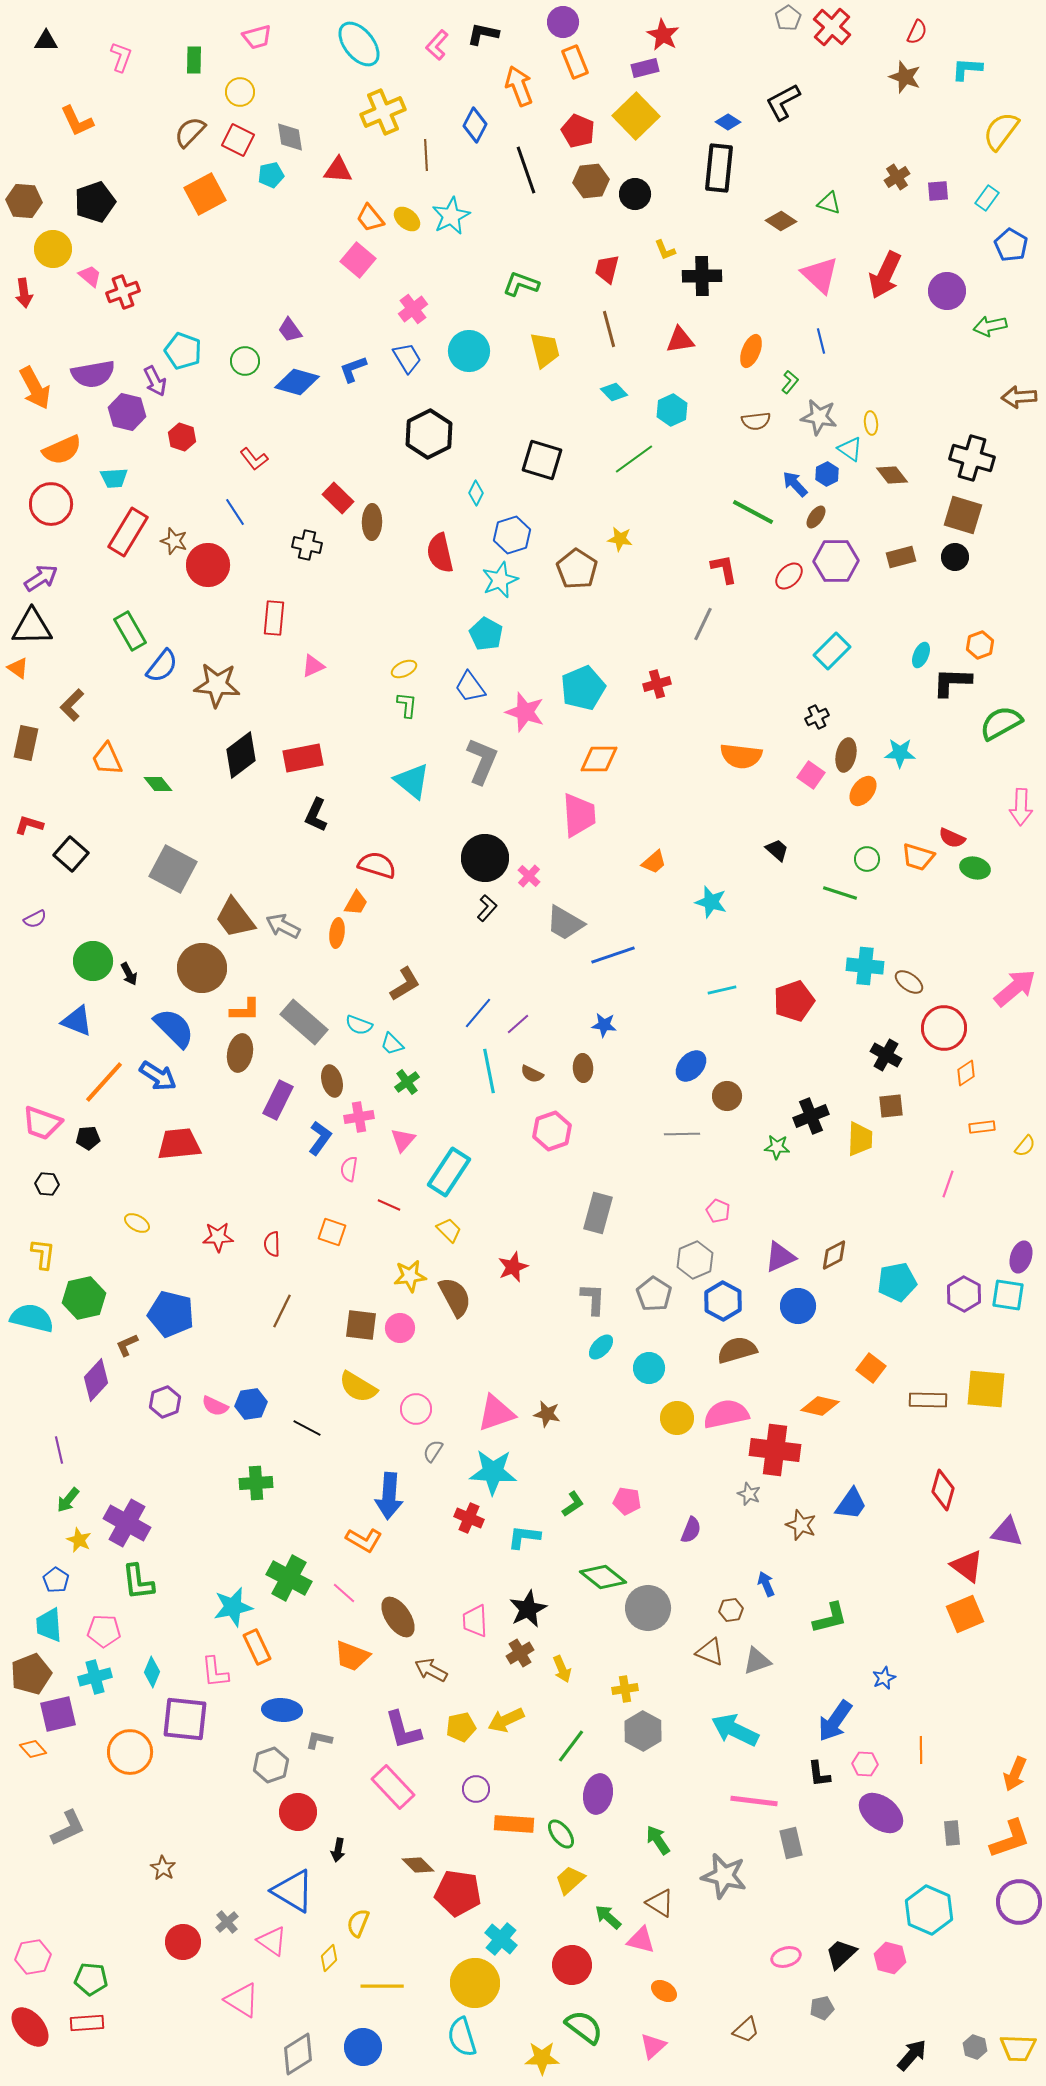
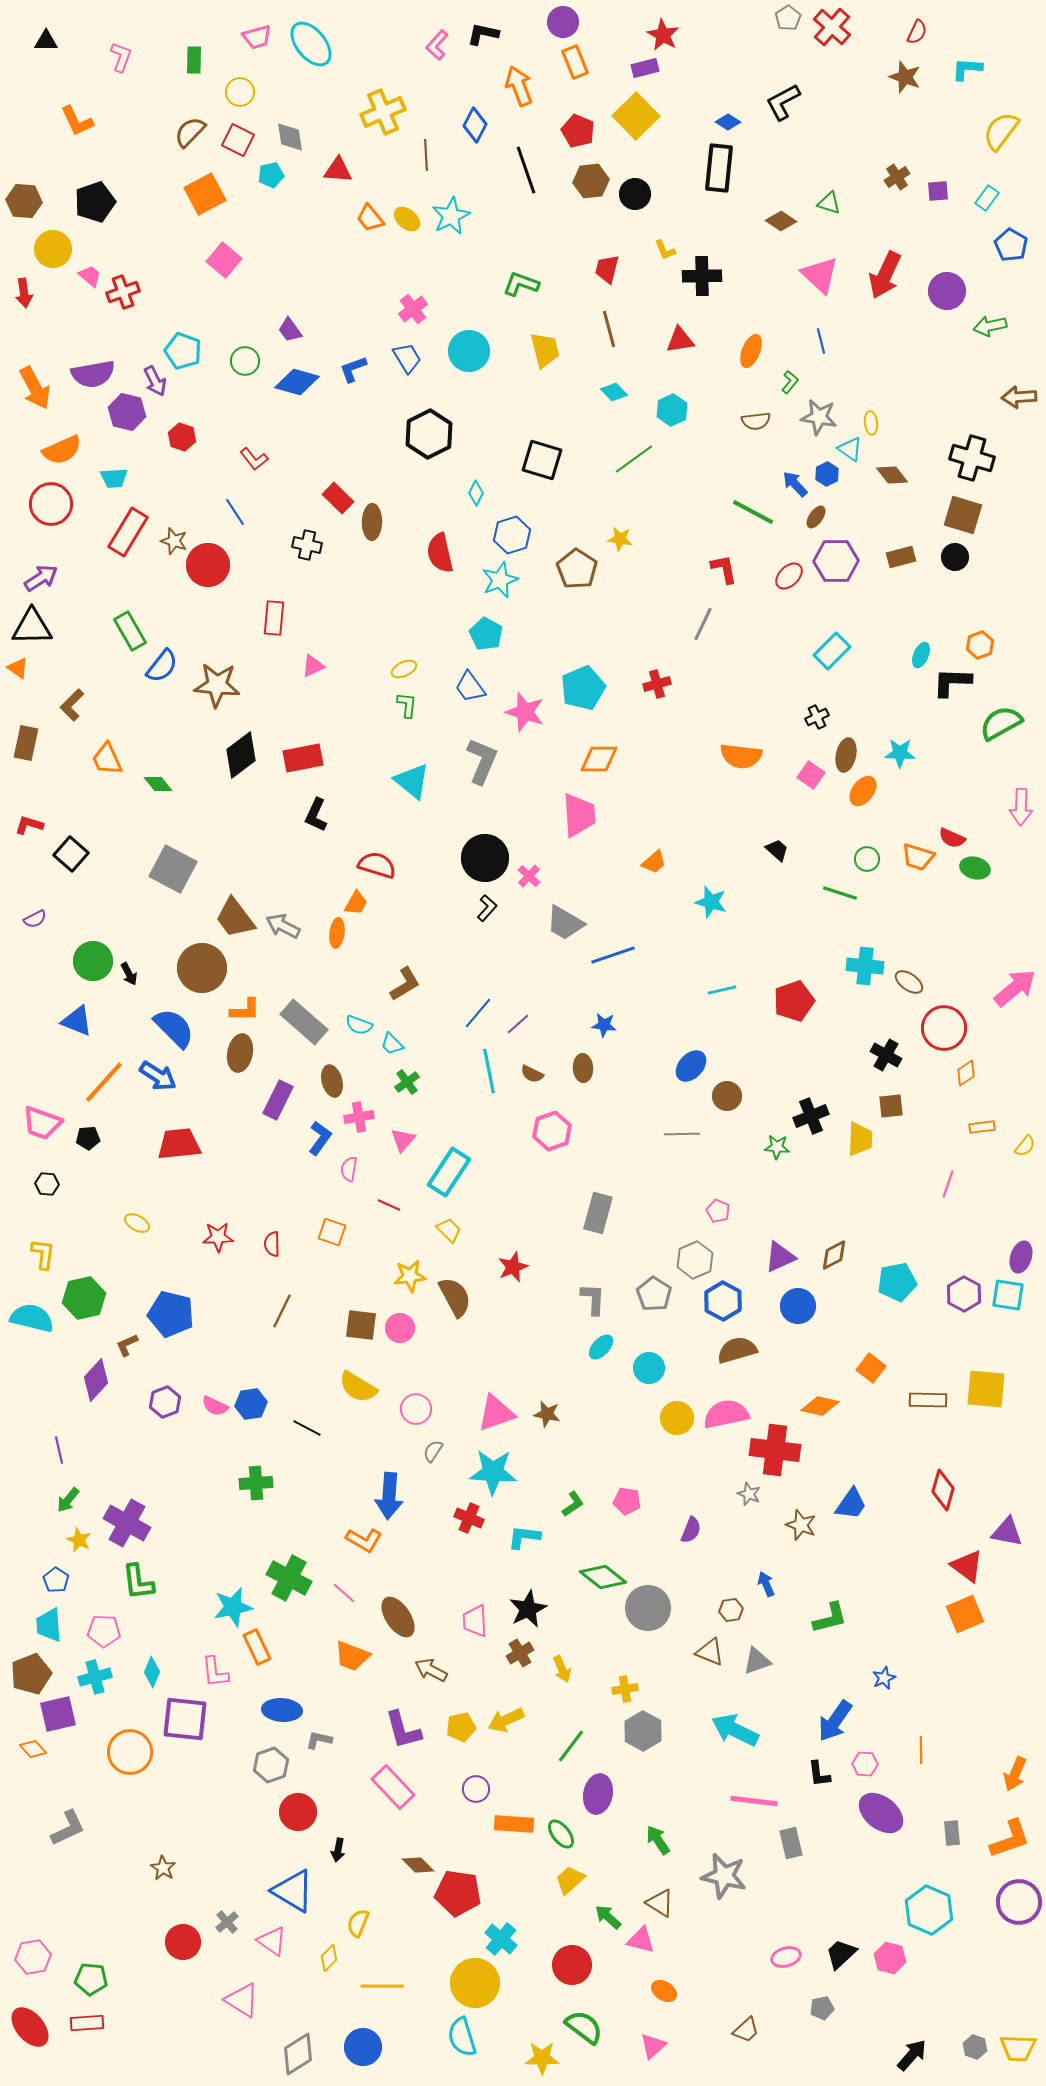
cyan ellipse at (359, 44): moved 48 px left
pink square at (358, 260): moved 134 px left
